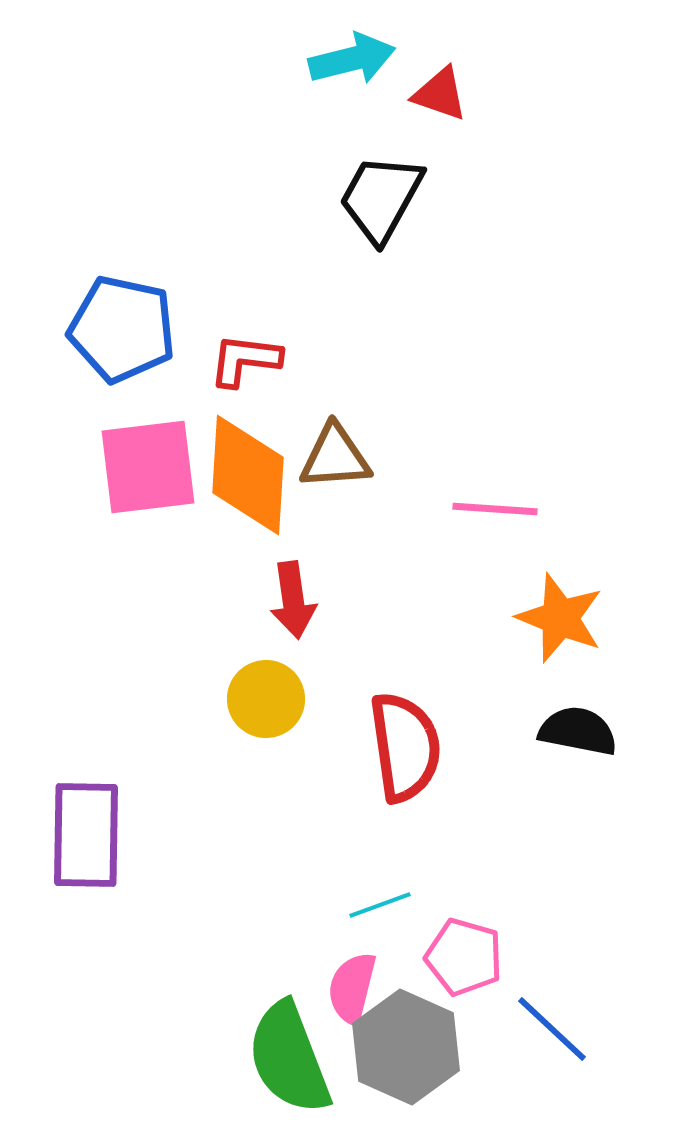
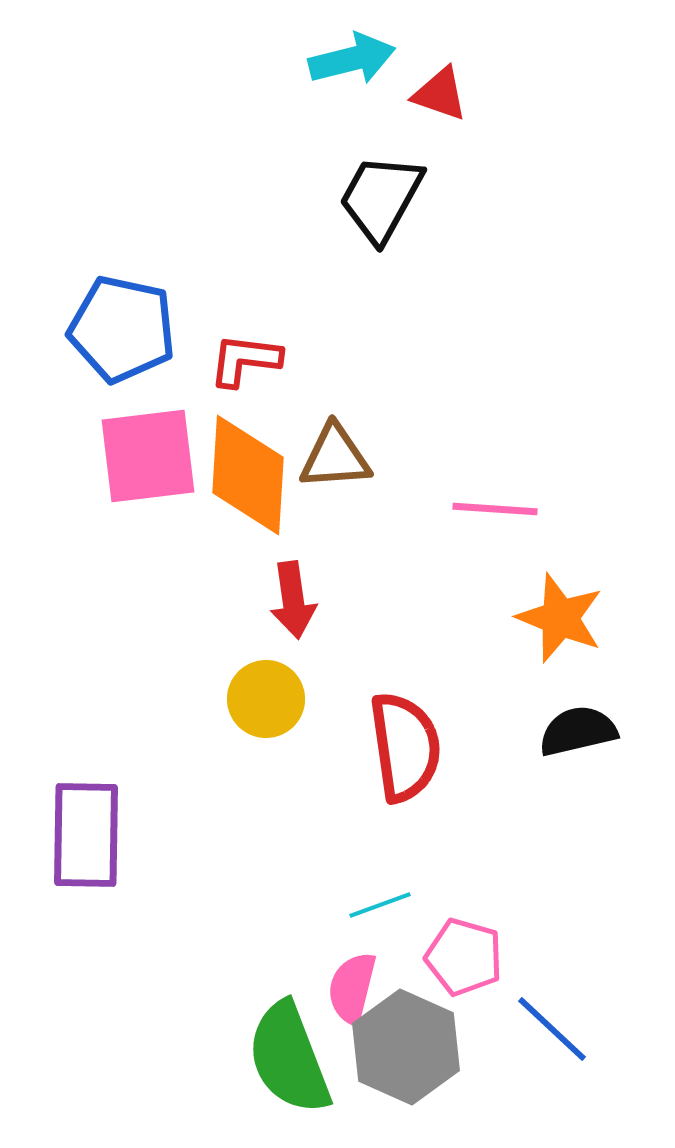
pink square: moved 11 px up
black semicircle: rotated 24 degrees counterclockwise
